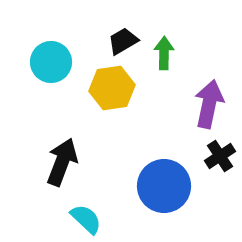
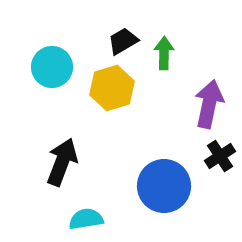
cyan circle: moved 1 px right, 5 px down
yellow hexagon: rotated 9 degrees counterclockwise
cyan semicircle: rotated 52 degrees counterclockwise
